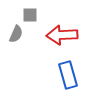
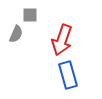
red arrow: moved 5 px down; rotated 68 degrees counterclockwise
